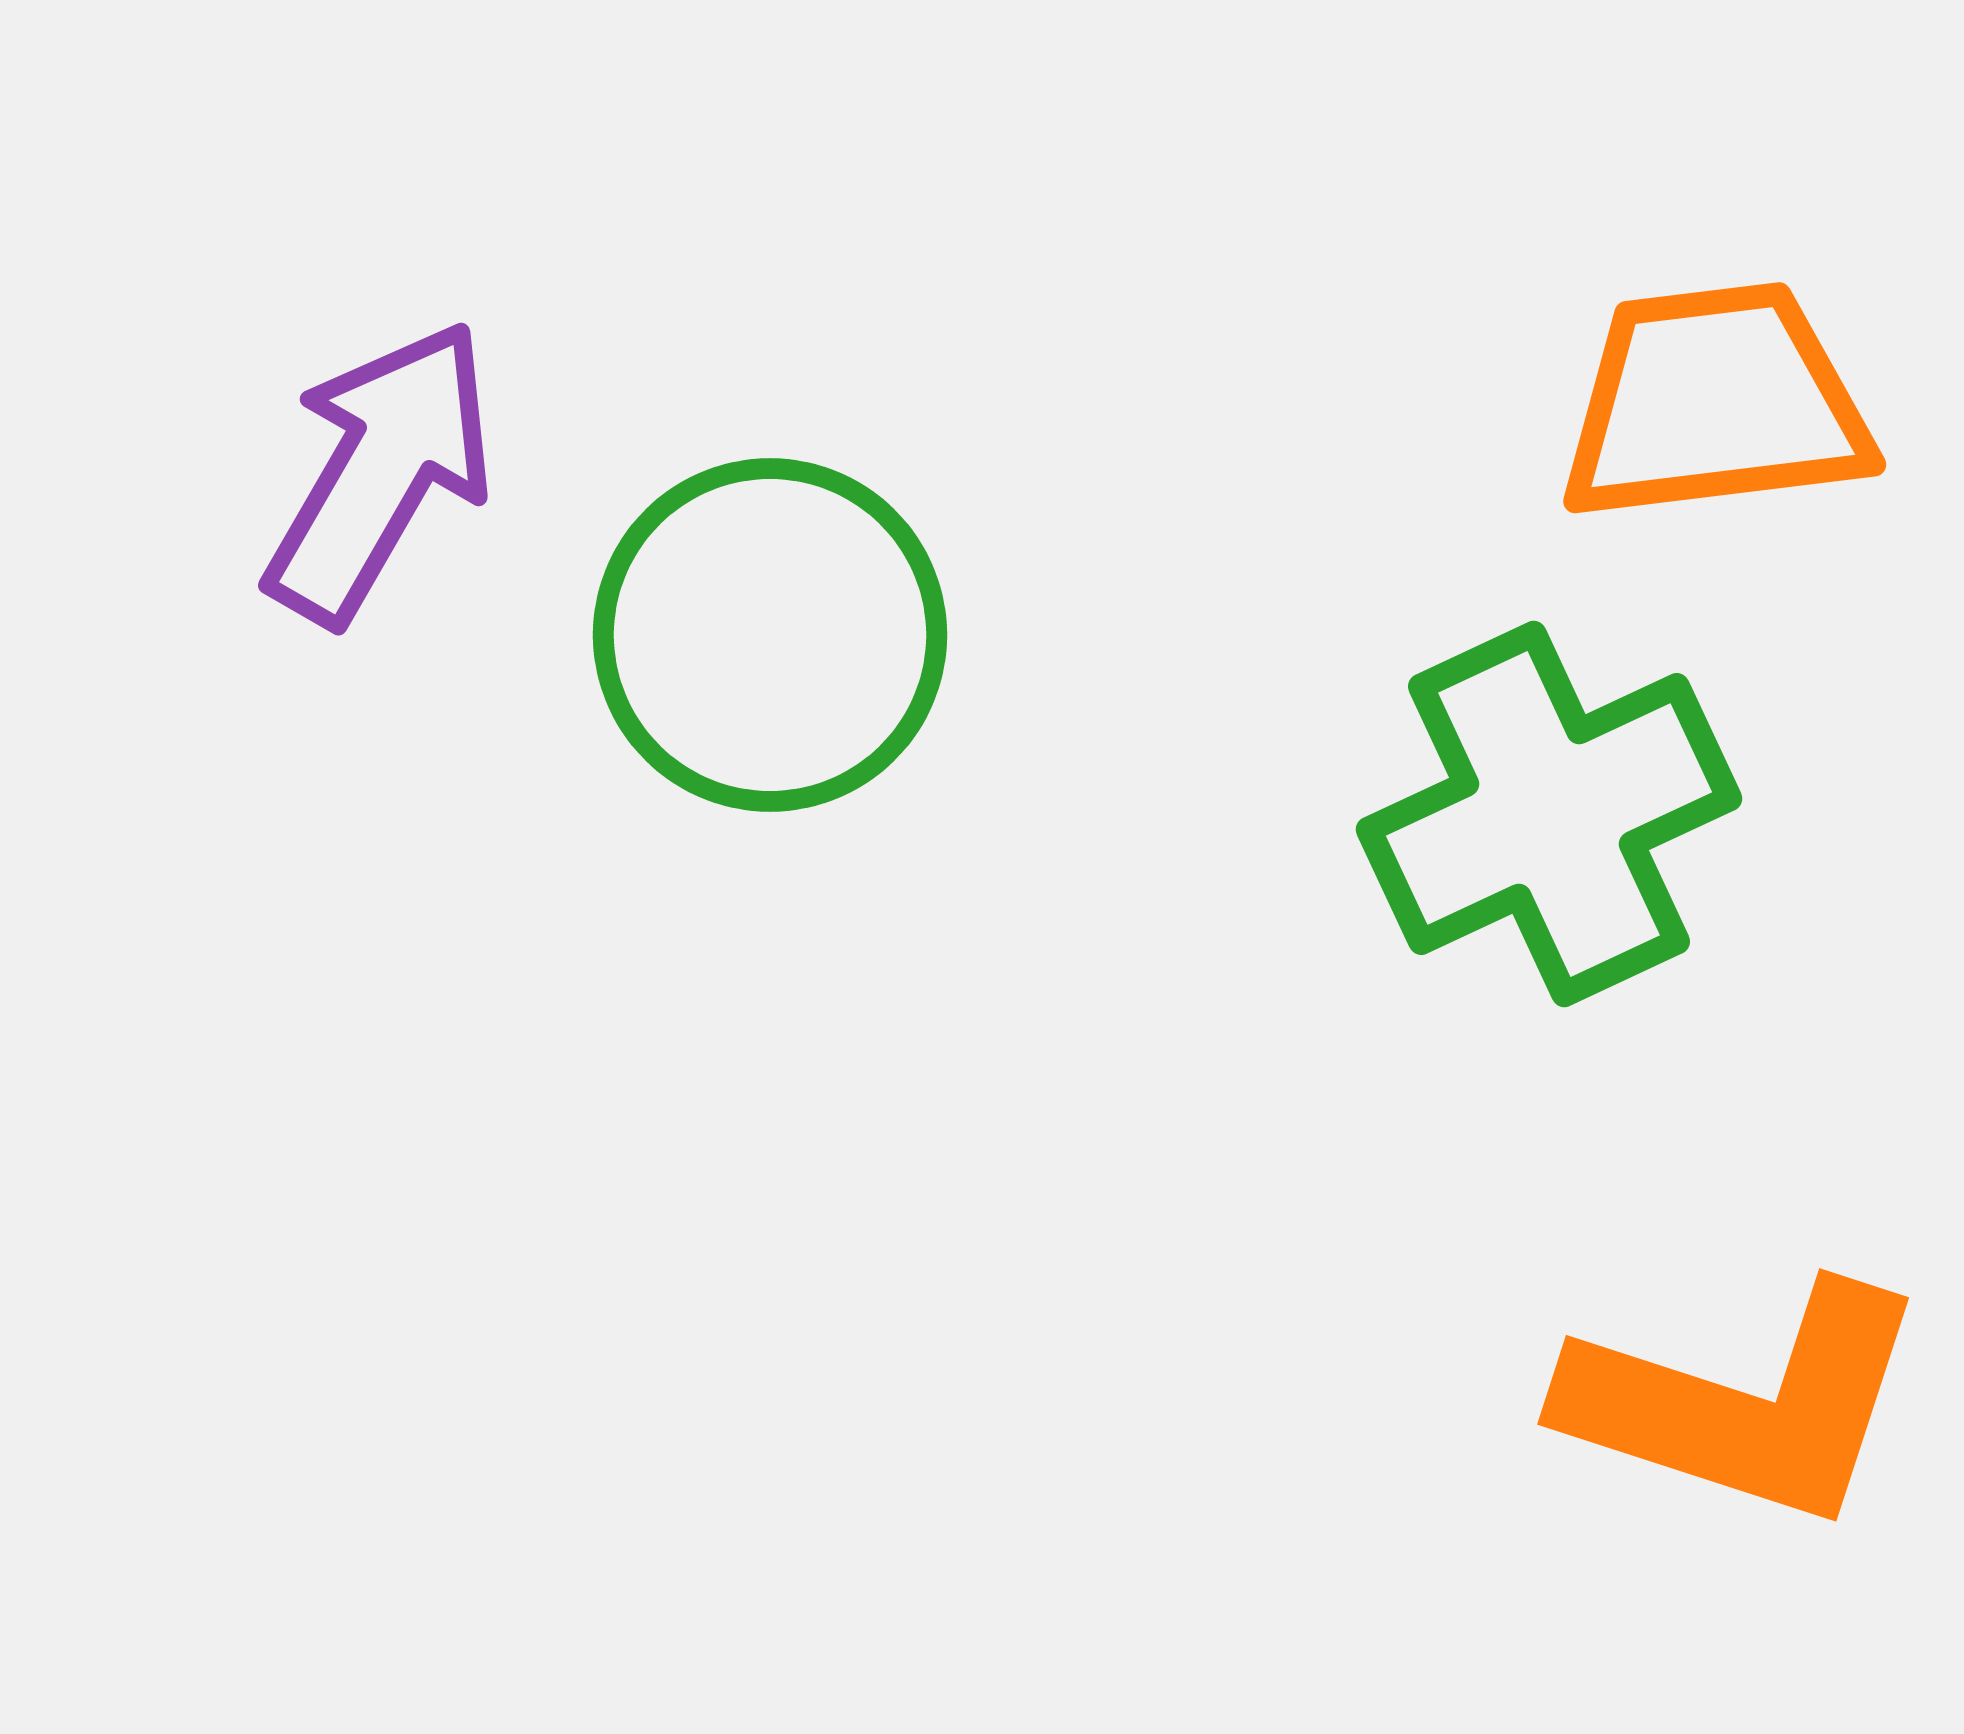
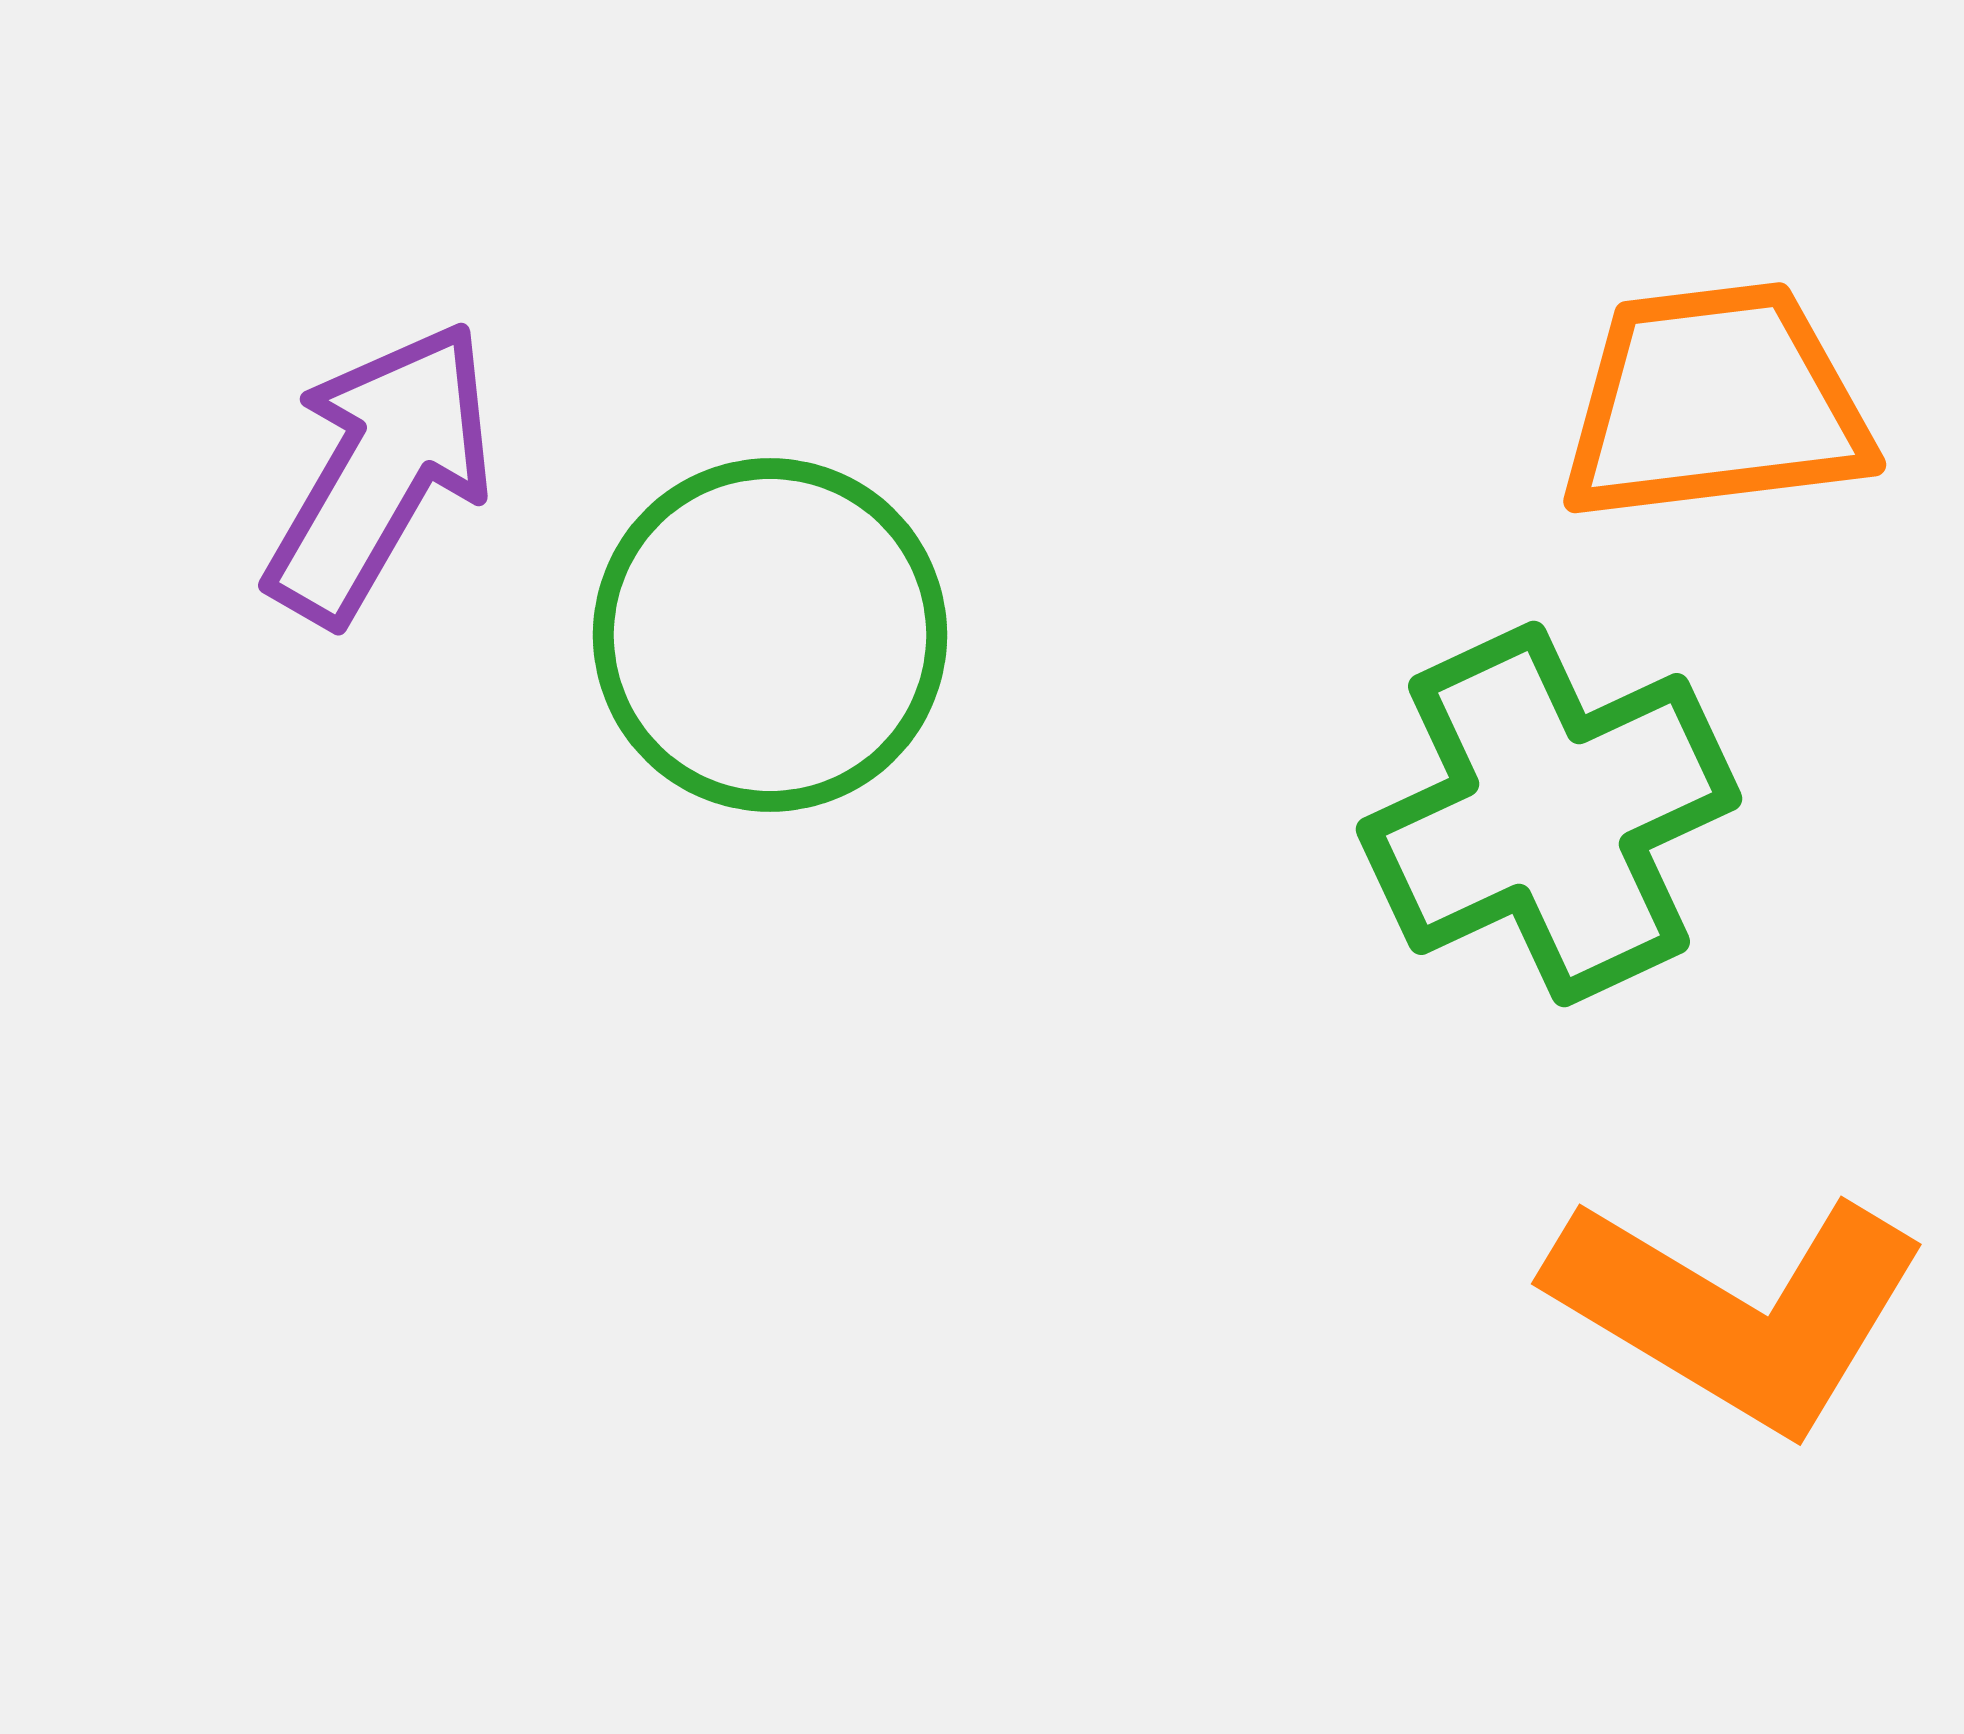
orange L-shape: moved 7 px left, 93 px up; rotated 13 degrees clockwise
